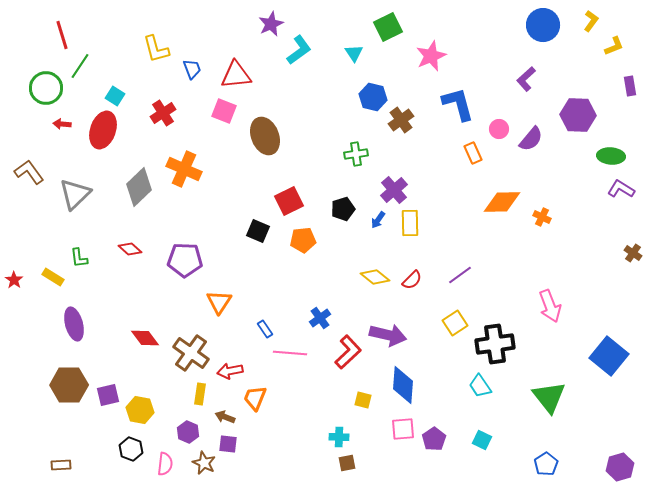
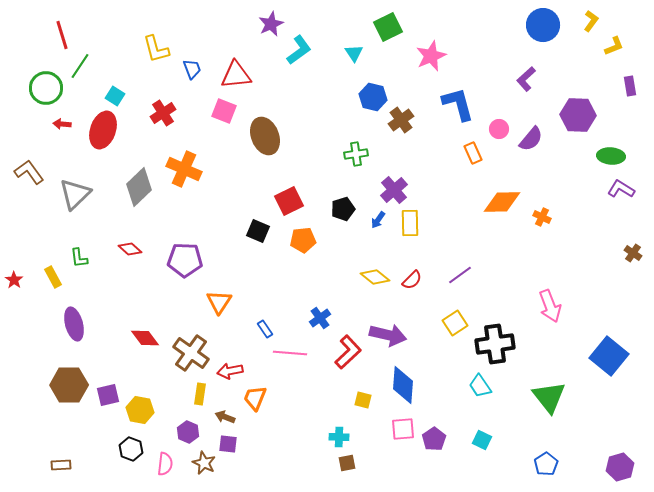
yellow rectangle at (53, 277): rotated 30 degrees clockwise
